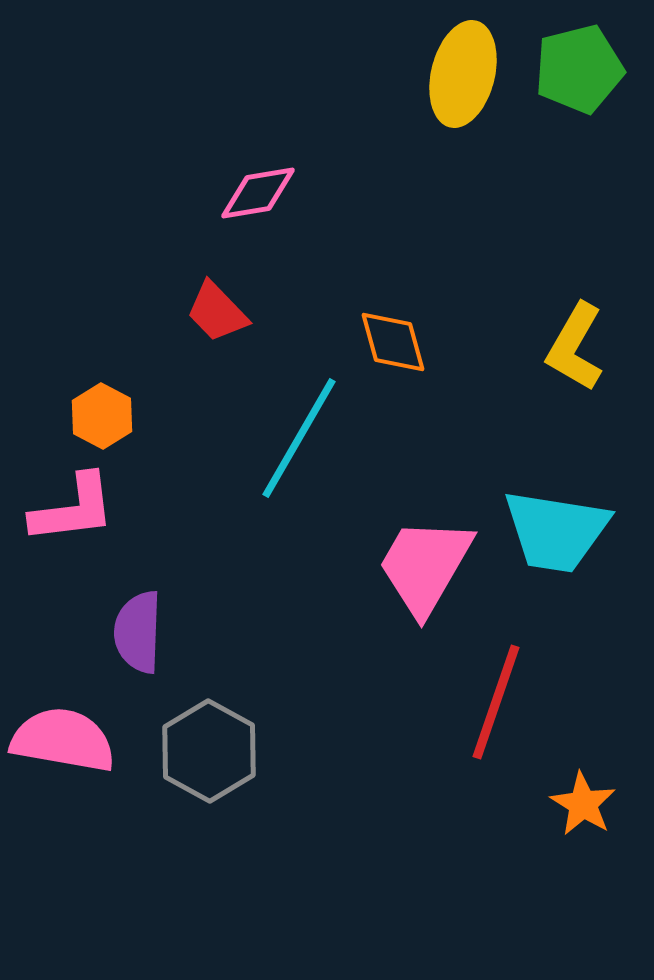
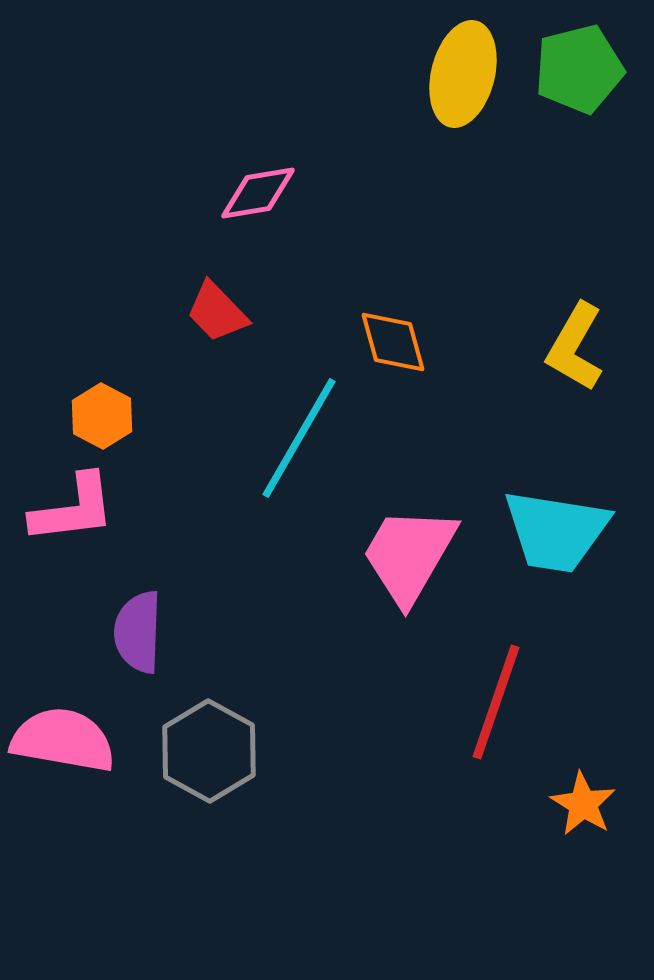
pink trapezoid: moved 16 px left, 11 px up
